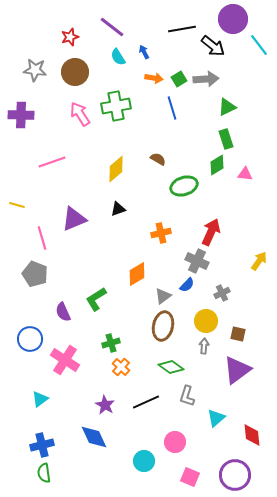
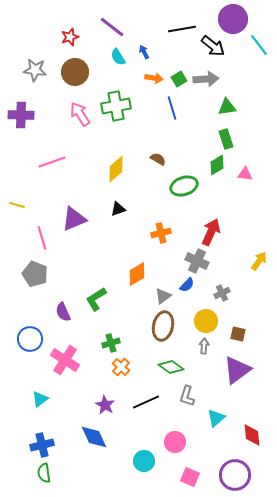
green triangle at (227, 107): rotated 18 degrees clockwise
